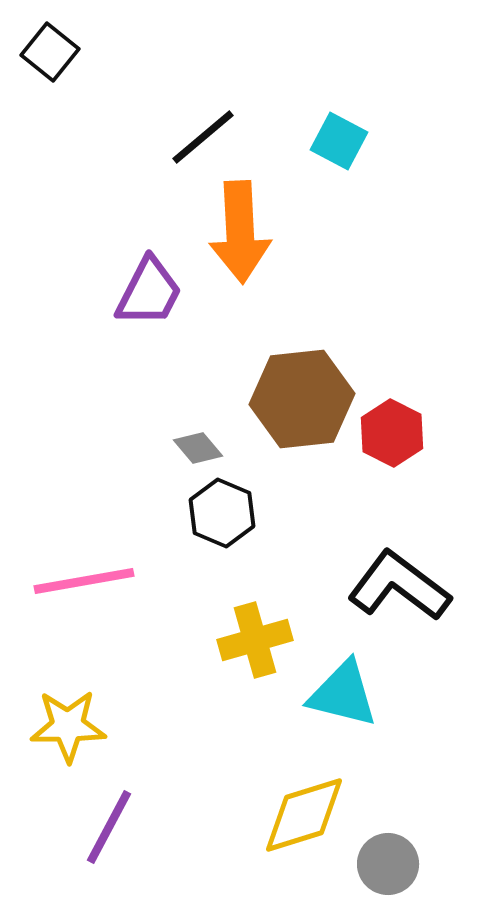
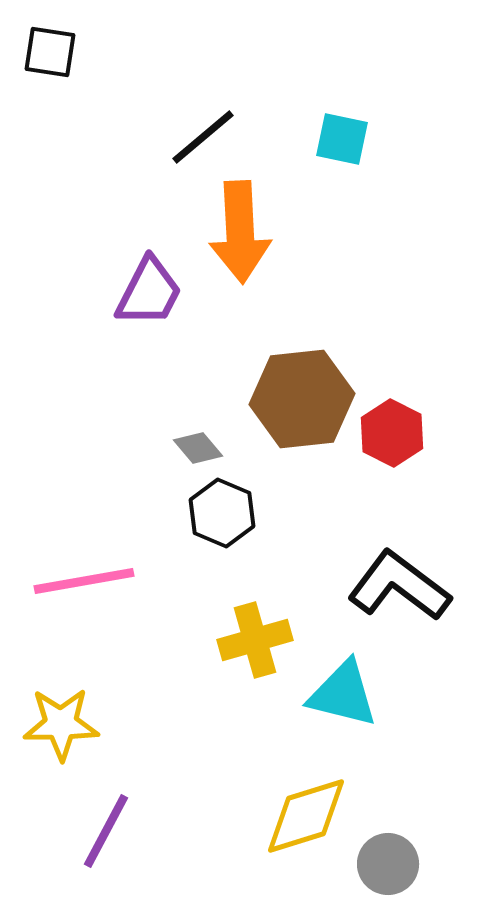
black square: rotated 30 degrees counterclockwise
cyan square: moved 3 px right, 2 px up; rotated 16 degrees counterclockwise
yellow star: moved 7 px left, 2 px up
yellow diamond: moved 2 px right, 1 px down
purple line: moved 3 px left, 4 px down
